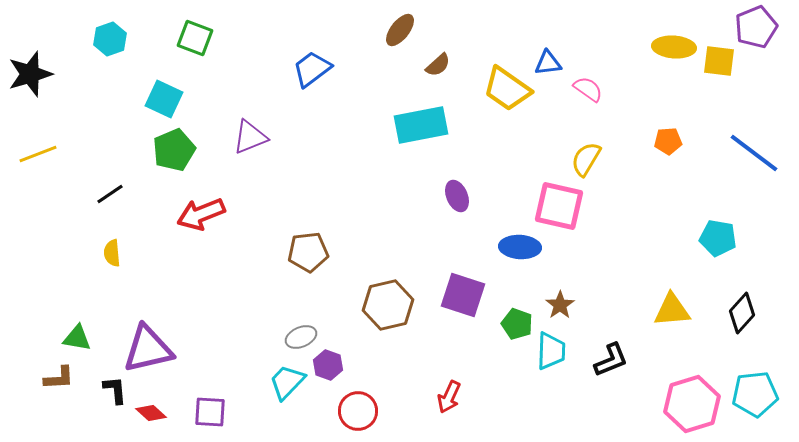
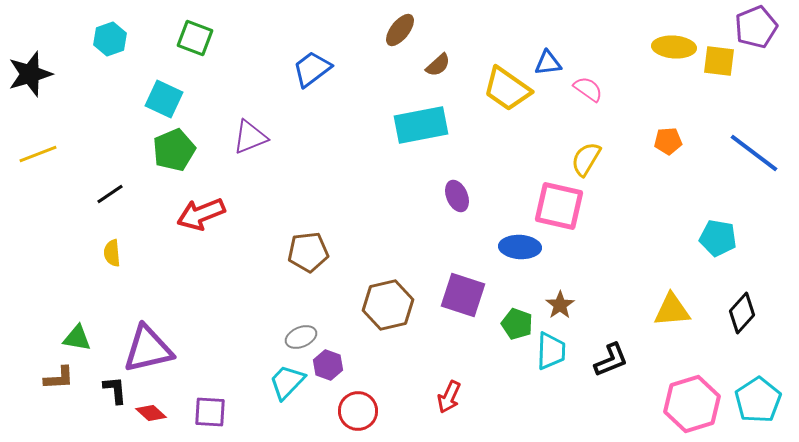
cyan pentagon at (755, 394): moved 3 px right, 6 px down; rotated 27 degrees counterclockwise
